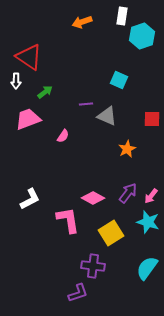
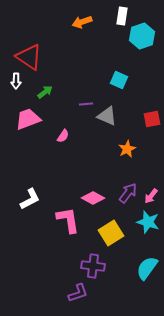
red square: rotated 12 degrees counterclockwise
